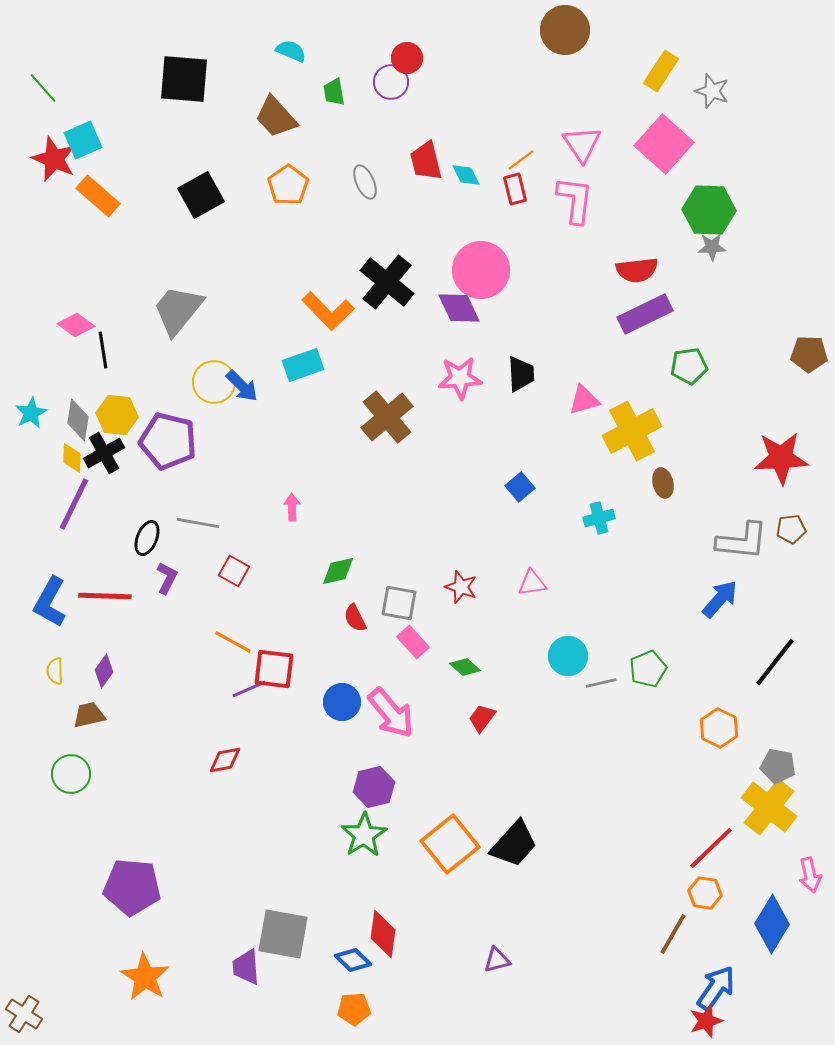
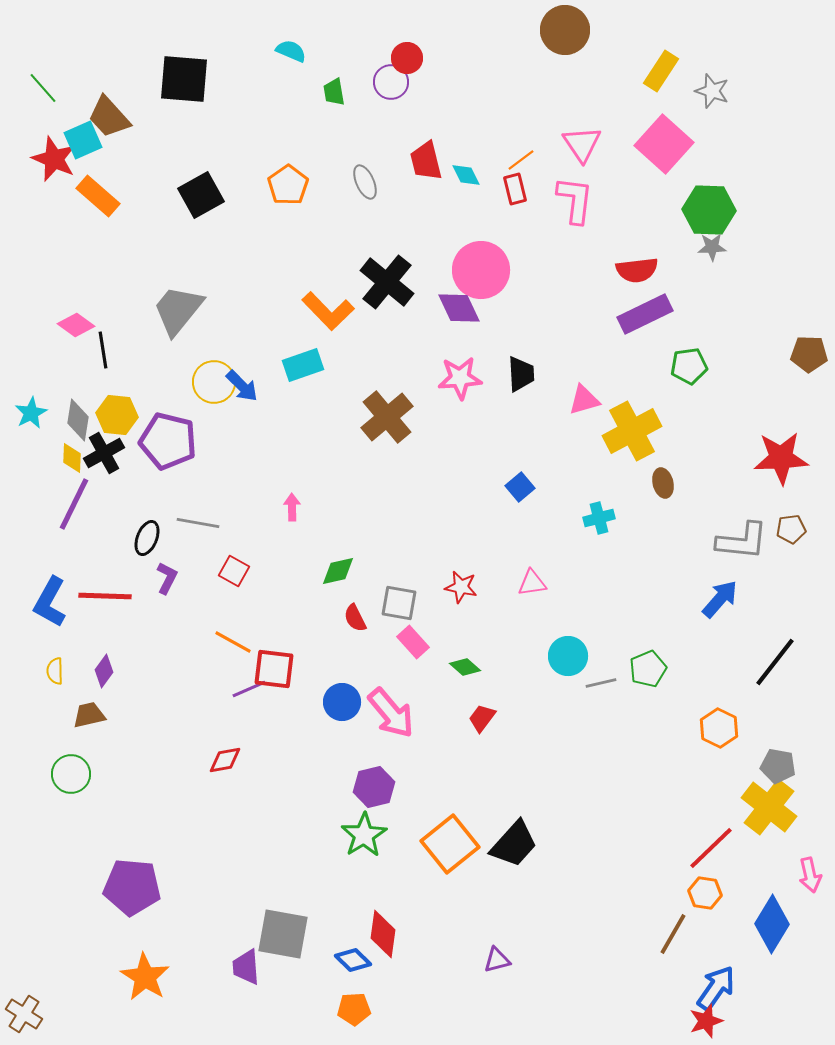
brown trapezoid at (276, 117): moved 167 px left
red star at (461, 587): rotated 8 degrees counterclockwise
